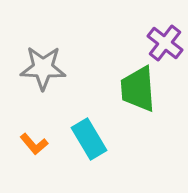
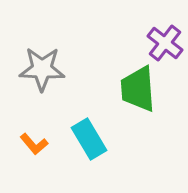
gray star: moved 1 px left, 1 px down
